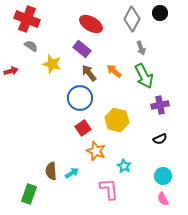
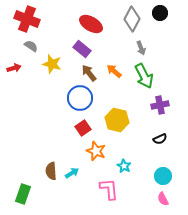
red arrow: moved 3 px right, 3 px up
green rectangle: moved 6 px left
